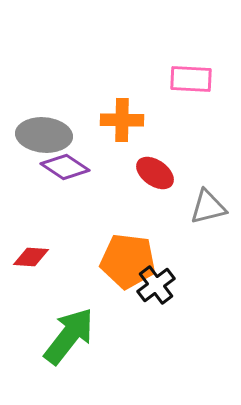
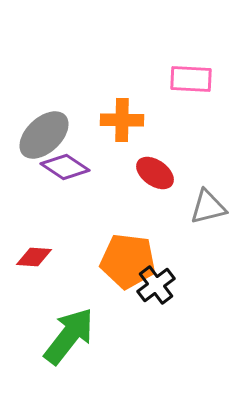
gray ellipse: rotated 48 degrees counterclockwise
red diamond: moved 3 px right
